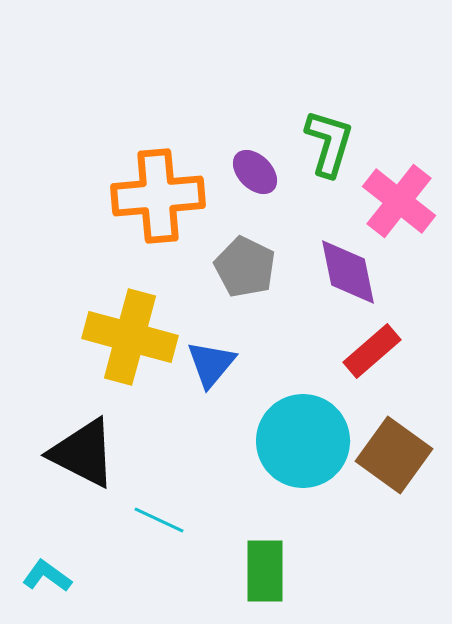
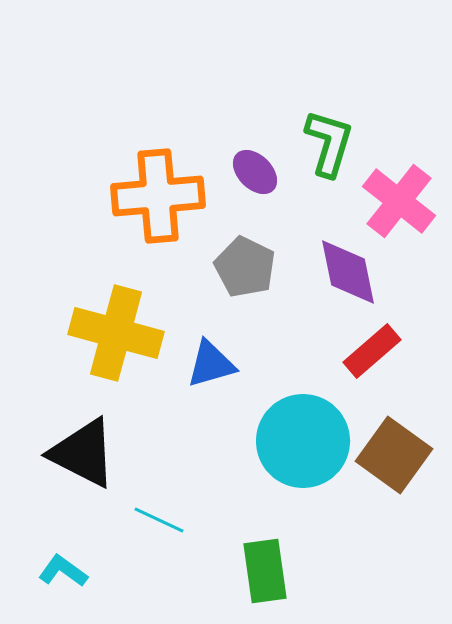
yellow cross: moved 14 px left, 4 px up
blue triangle: rotated 34 degrees clockwise
green rectangle: rotated 8 degrees counterclockwise
cyan L-shape: moved 16 px right, 5 px up
